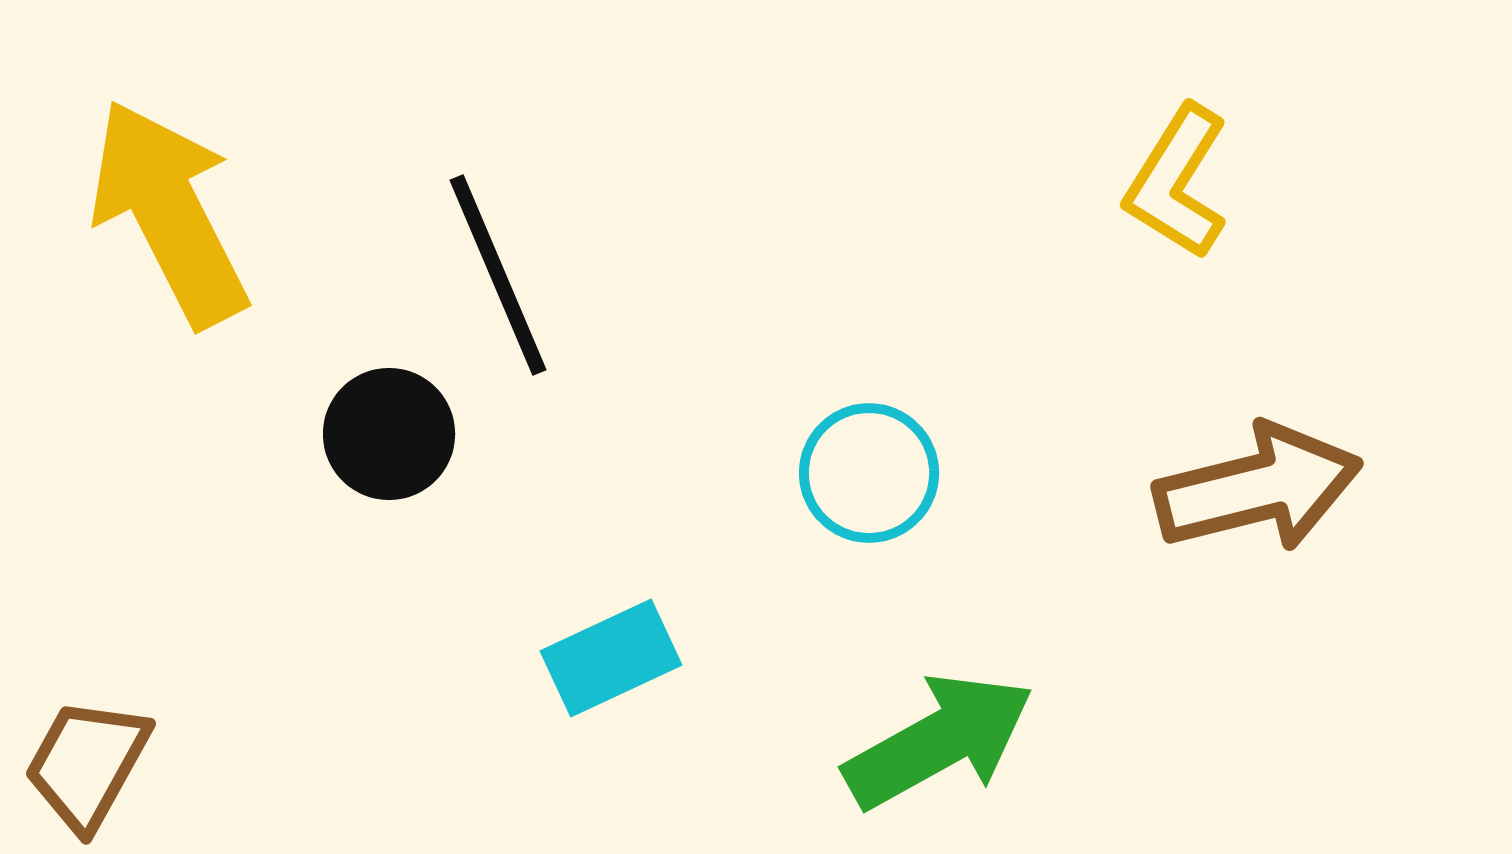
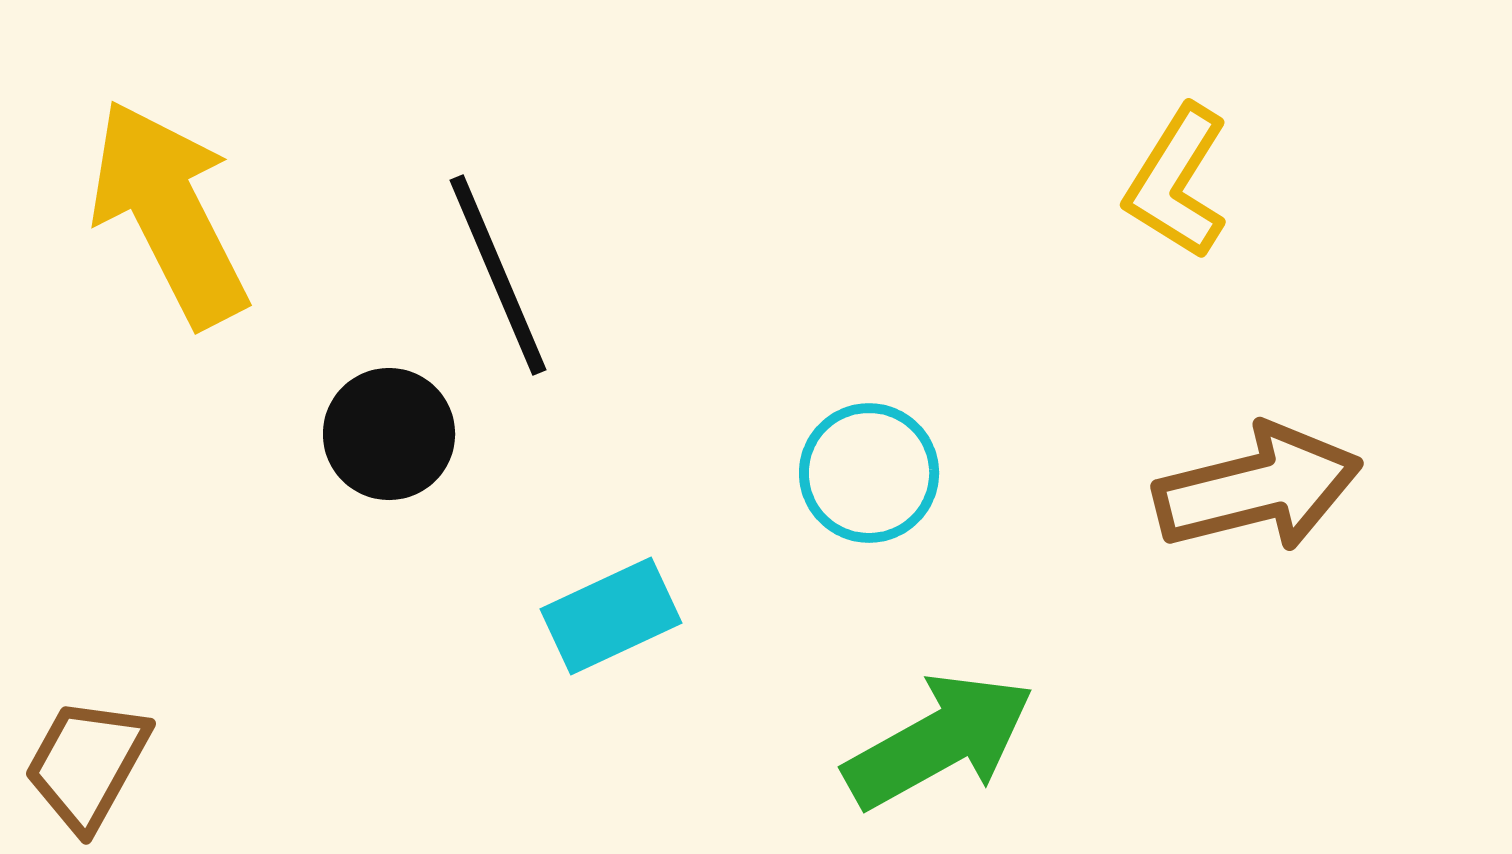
cyan rectangle: moved 42 px up
